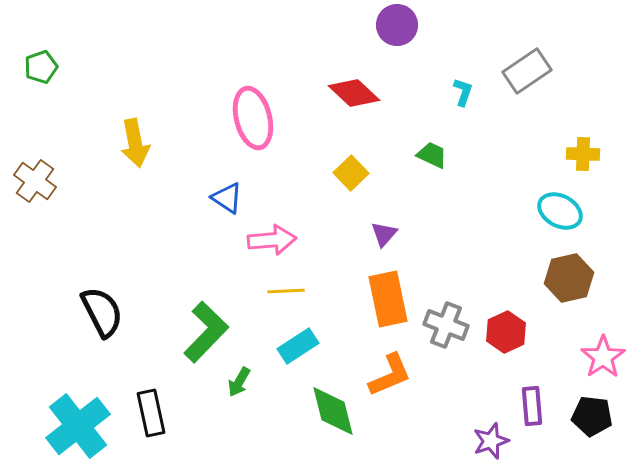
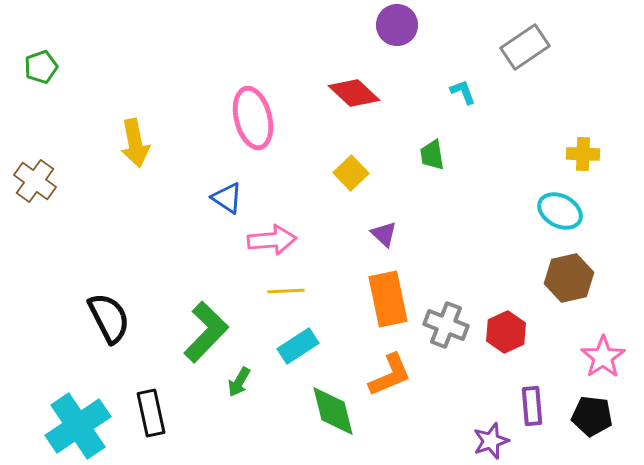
gray rectangle: moved 2 px left, 24 px up
cyan L-shape: rotated 40 degrees counterclockwise
green trapezoid: rotated 124 degrees counterclockwise
purple triangle: rotated 28 degrees counterclockwise
black semicircle: moved 7 px right, 6 px down
cyan cross: rotated 4 degrees clockwise
